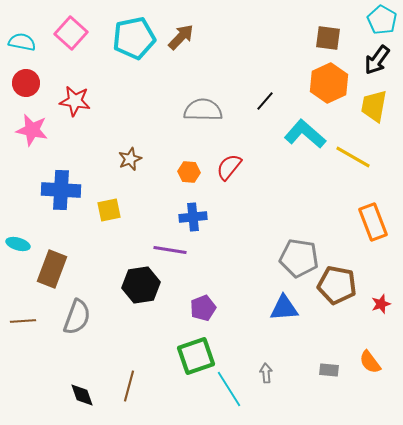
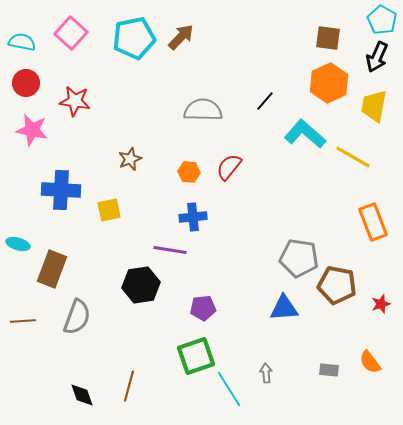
black arrow at (377, 60): moved 3 px up; rotated 12 degrees counterclockwise
purple pentagon at (203, 308): rotated 15 degrees clockwise
